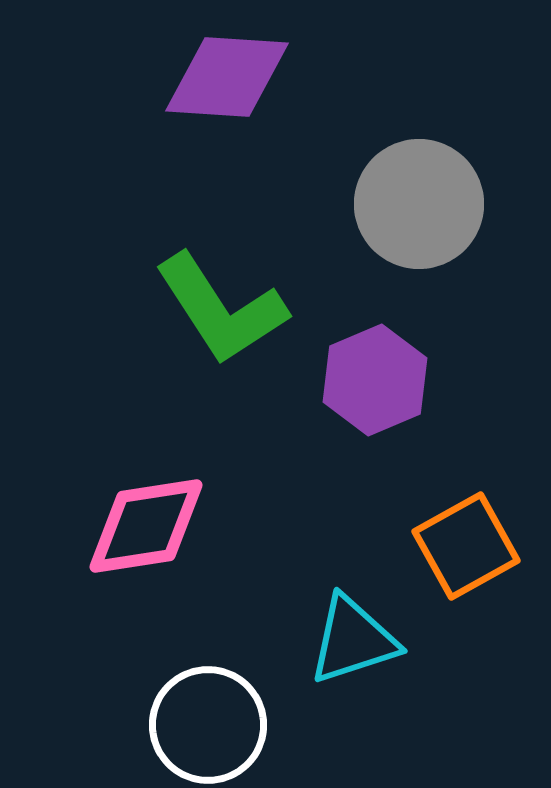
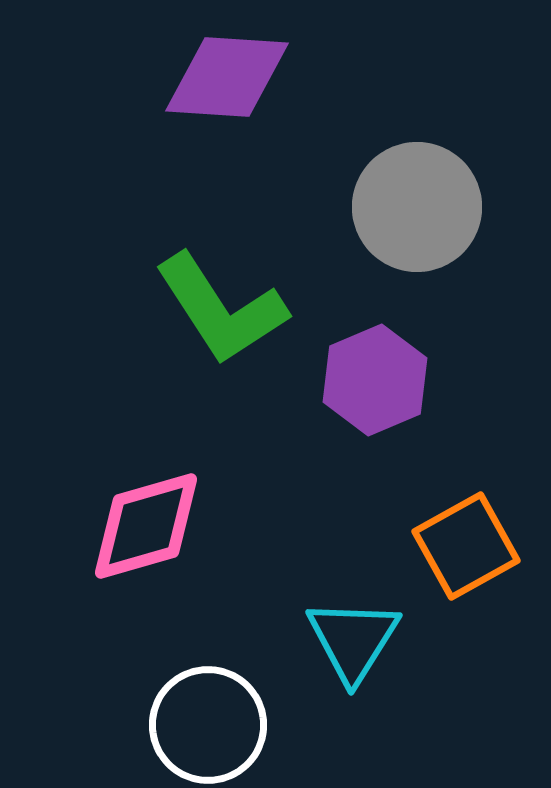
gray circle: moved 2 px left, 3 px down
pink diamond: rotated 7 degrees counterclockwise
cyan triangle: rotated 40 degrees counterclockwise
